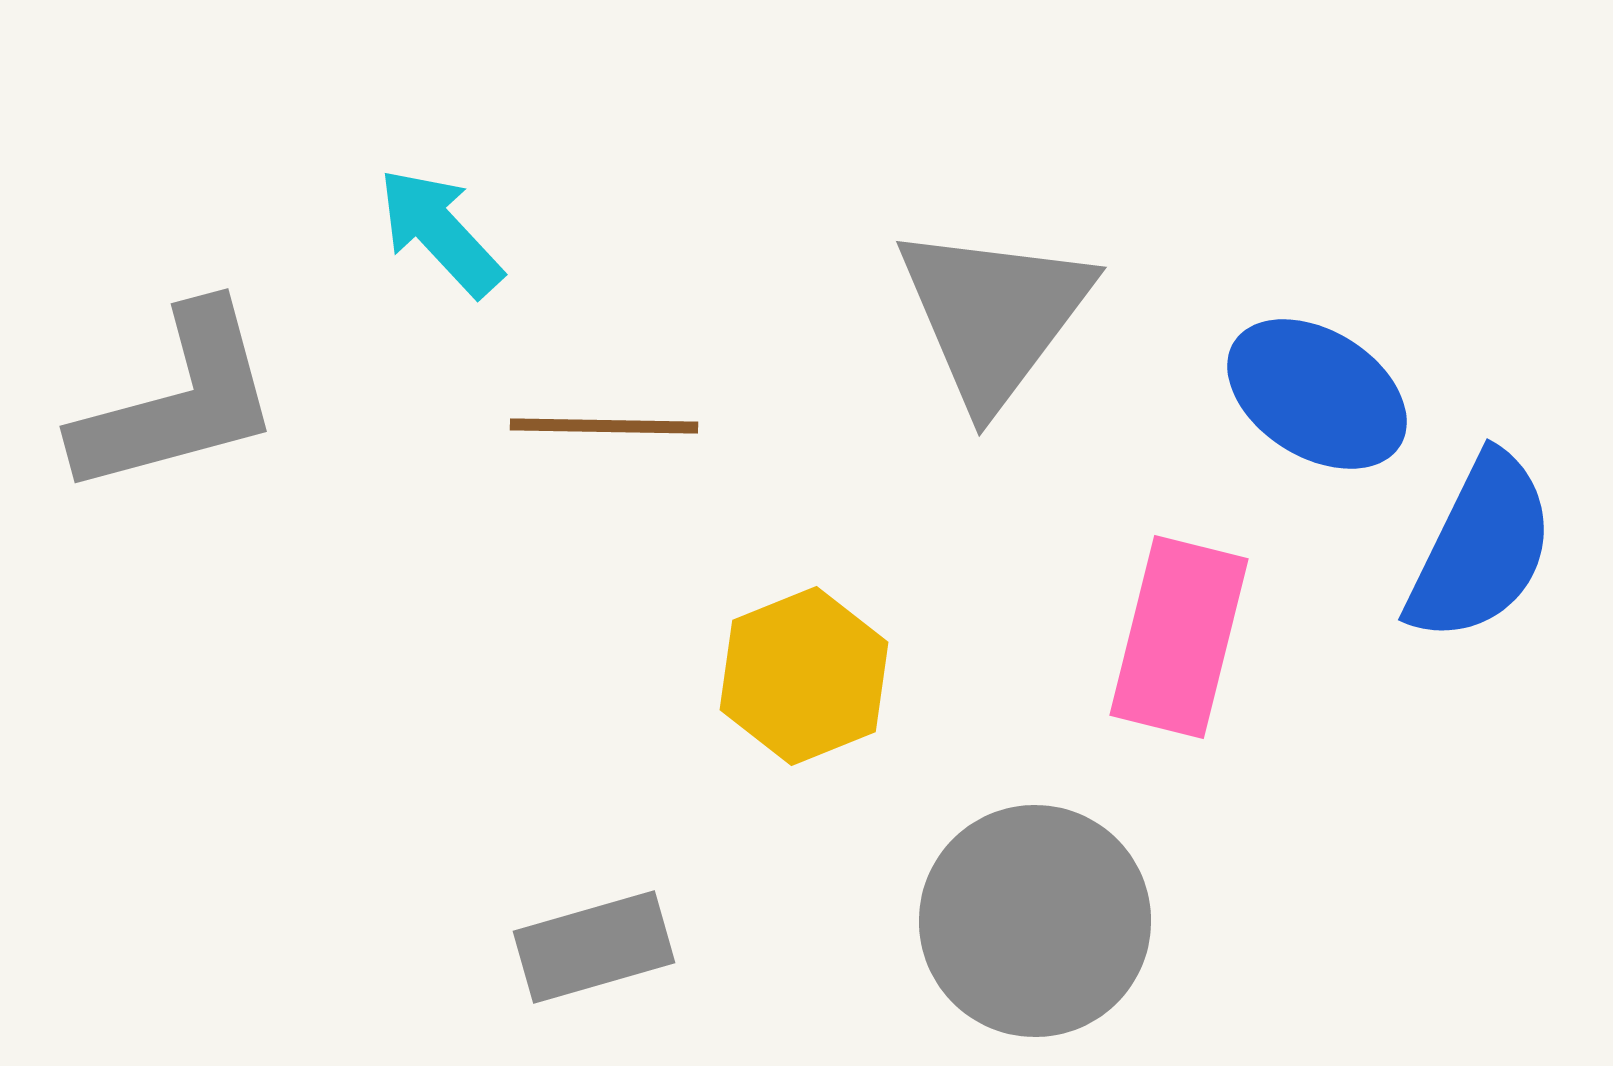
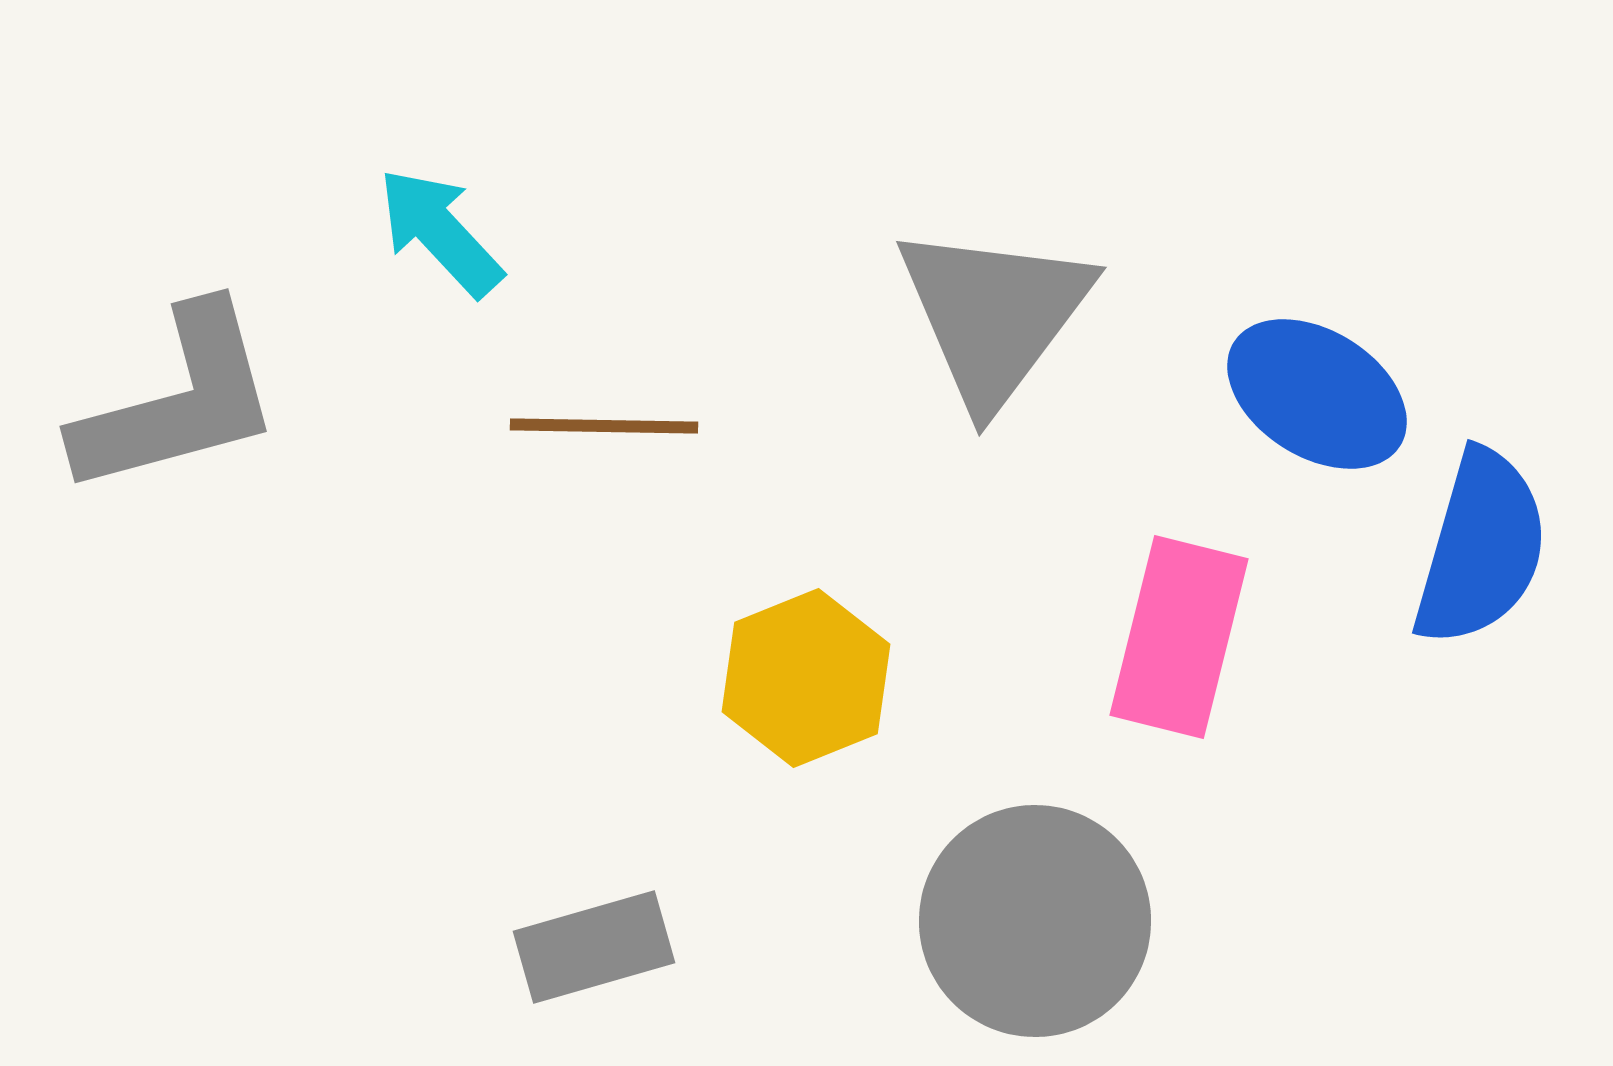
blue semicircle: rotated 10 degrees counterclockwise
yellow hexagon: moved 2 px right, 2 px down
